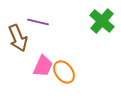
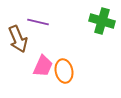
green cross: rotated 25 degrees counterclockwise
brown arrow: moved 1 px down
orange ellipse: moved 1 px up; rotated 25 degrees clockwise
